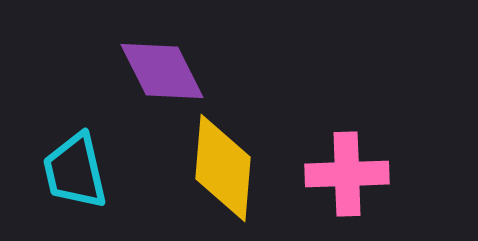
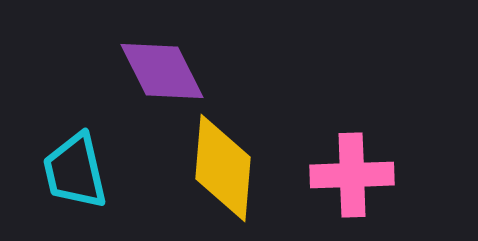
pink cross: moved 5 px right, 1 px down
